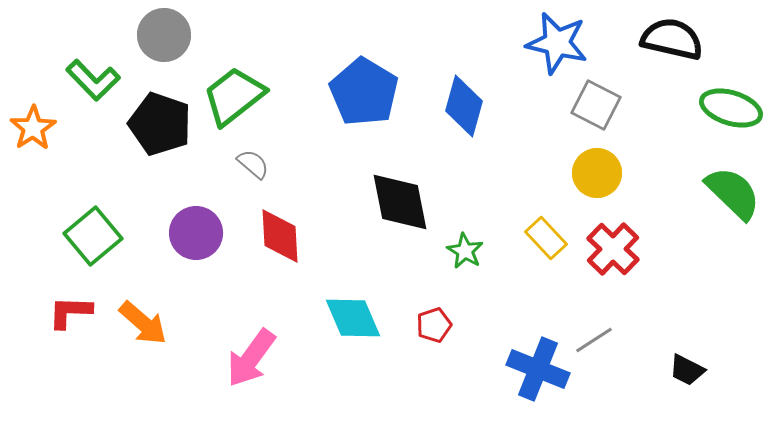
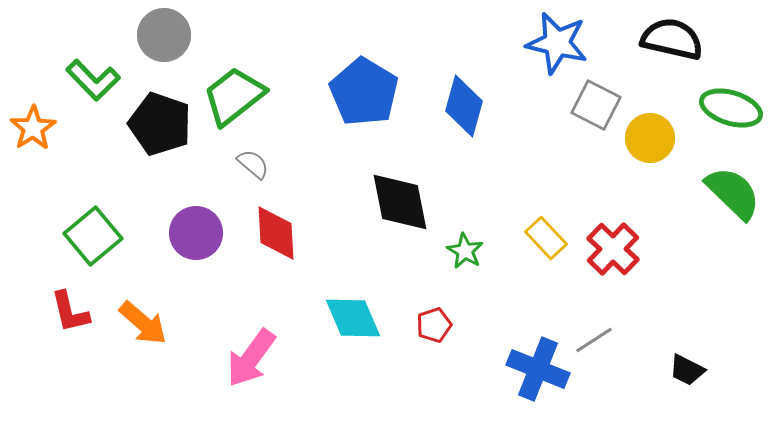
yellow circle: moved 53 px right, 35 px up
red diamond: moved 4 px left, 3 px up
red L-shape: rotated 105 degrees counterclockwise
